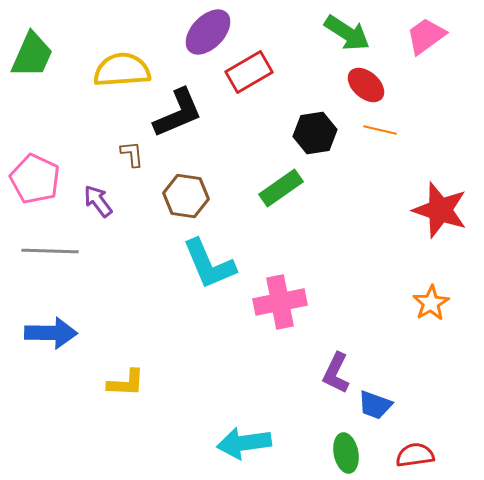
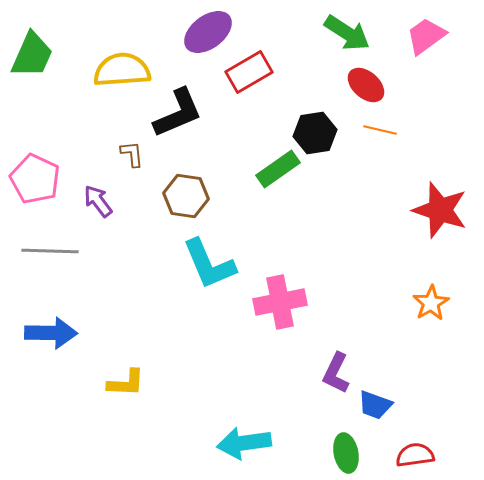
purple ellipse: rotated 9 degrees clockwise
green rectangle: moved 3 px left, 19 px up
